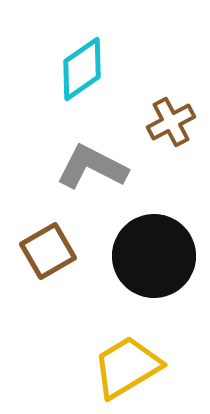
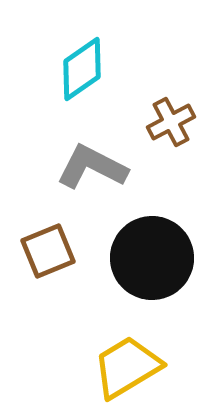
brown square: rotated 8 degrees clockwise
black circle: moved 2 px left, 2 px down
